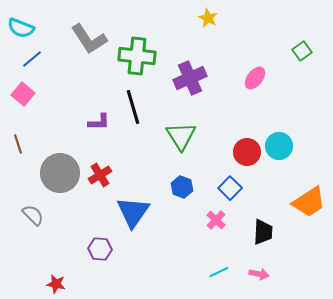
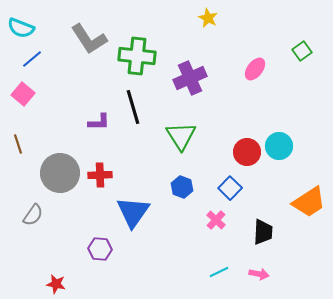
pink ellipse: moved 9 px up
red cross: rotated 30 degrees clockwise
gray semicircle: rotated 80 degrees clockwise
